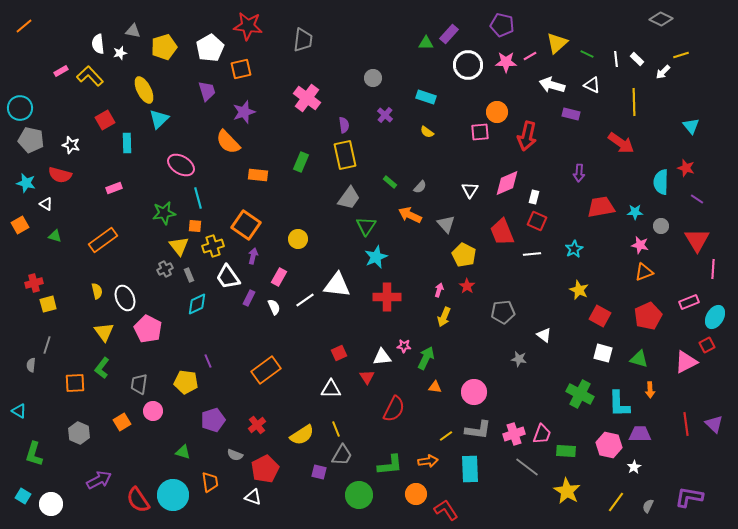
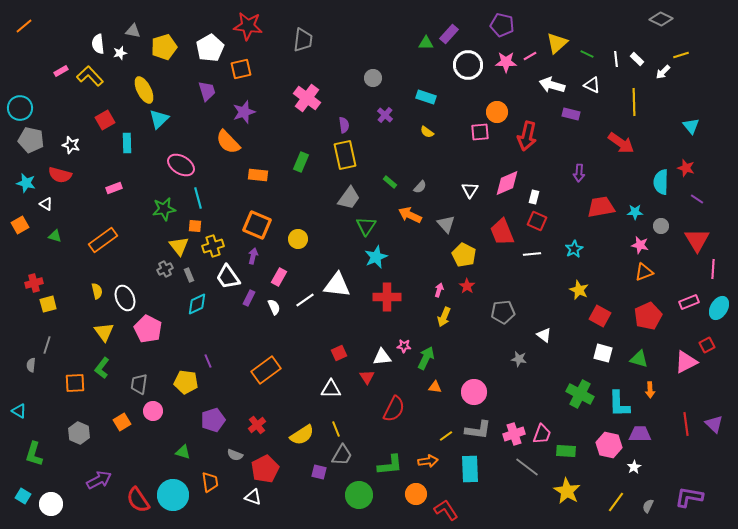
green star at (164, 213): moved 4 px up
orange square at (246, 225): moved 11 px right; rotated 12 degrees counterclockwise
cyan ellipse at (715, 317): moved 4 px right, 9 px up
